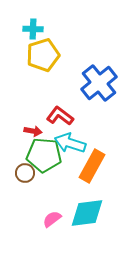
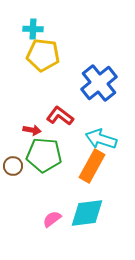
yellow pentagon: rotated 24 degrees clockwise
red arrow: moved 1 px left, 1 px up
cyan arrow: moved 31 px right, 4 px up
brown circle: moved 12 px left, 7 px up
